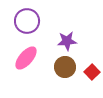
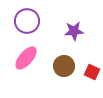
purple star: moved 7 px right, 10 px up
brown circle: moved 1 px left, 1 px up
red square: rotated 21 degrees counterclockwise
